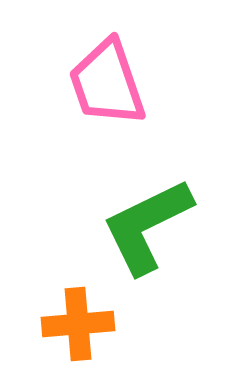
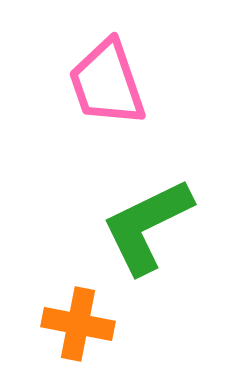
orange cross: rotated 16 degrees clockwise
